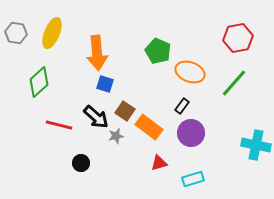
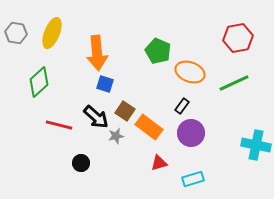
green line: rotated 24 degrees clockwise
